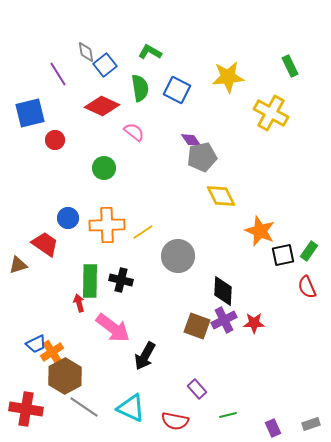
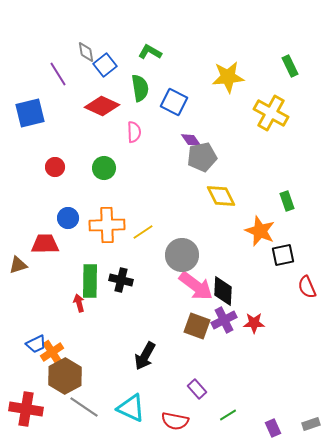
blue square at (177, 90): moved 3 px left, 12 px down
pink semicircle at (134, 132): rotated 50 degrees clockwise
red circle at (55, 140): moved 27 px down
red trapezoid at (45, 244): rotated 36 degrees counterclockwise
green rectangle at (309, 251): moved 22 px left, 50 px up; rotated 54 degrees counterclockwise
gray circle at (178, 256): moved 4 px right, 1 px up
pink arrow at (113, 328): moved 83 px right, 42 px up
green line at (228, 415): rotated 18 degrees counterclockwise
